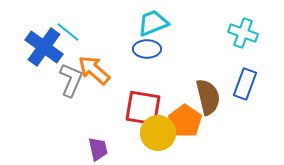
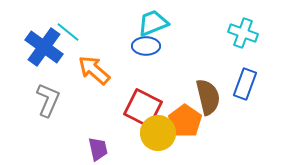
blue ellipse: moved 1 px left, 3 px up
gray L-shape: moved 23 px left, 20 px down
red square: rotated 18 degrees clockwise
